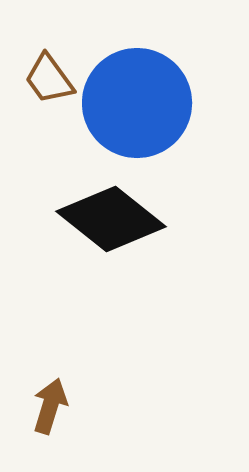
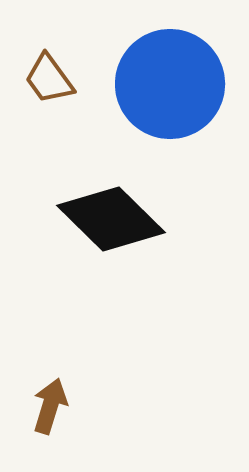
blue circle: moved 33 px right, 19 px up
black diamond: rotated 6 degrees clockwise
